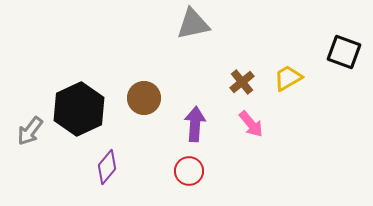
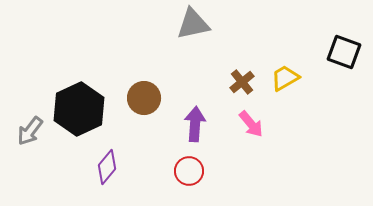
yellow trapezoid: moved 3 px left
